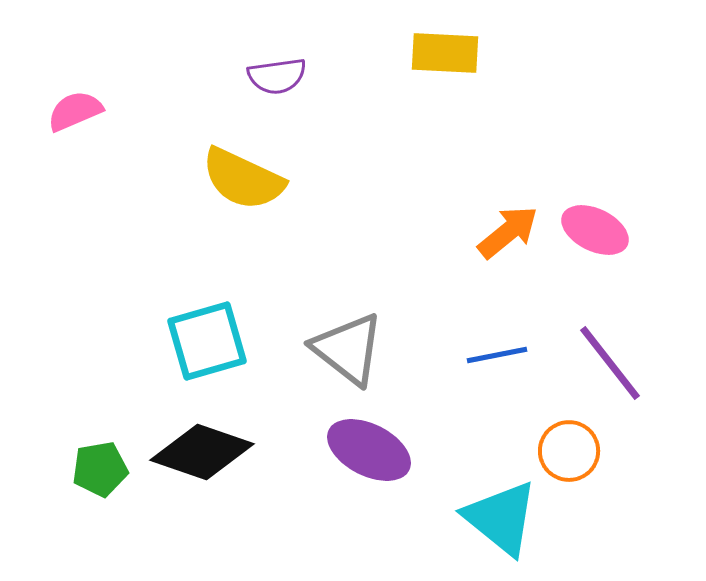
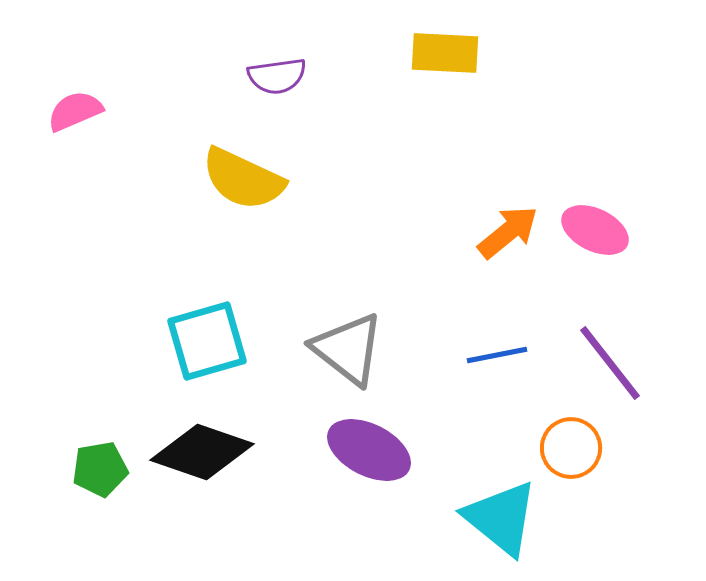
orange circle: moved 2 px right, 3 px up
